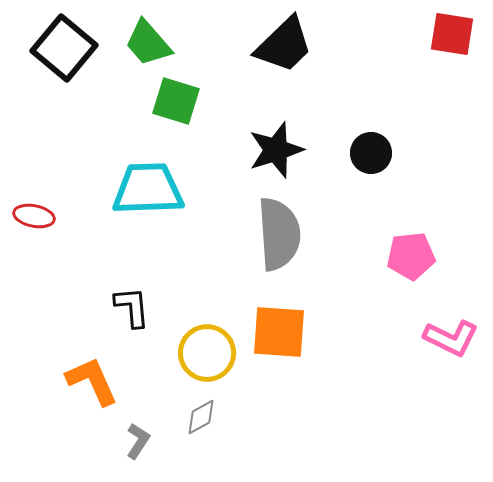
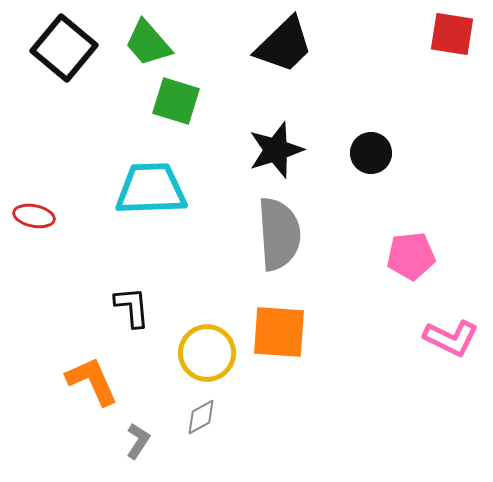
cyan trapezoid: moved 3 px right
